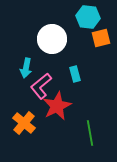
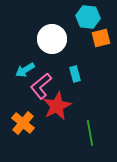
cyan arrow: moved 1 px left, 2 px down; rotated 48 degrees clockwise
orange cross: moved 1 px left
